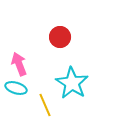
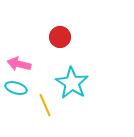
pink arrow: rotated 55 degrees counterclockwise
